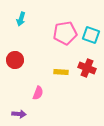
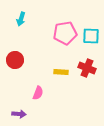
cyan square: moved 1 px down; rotated 18 degrees counterclockwise
